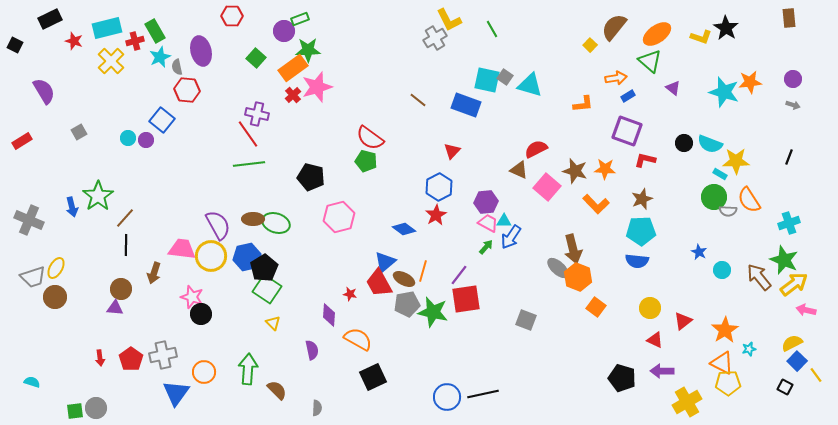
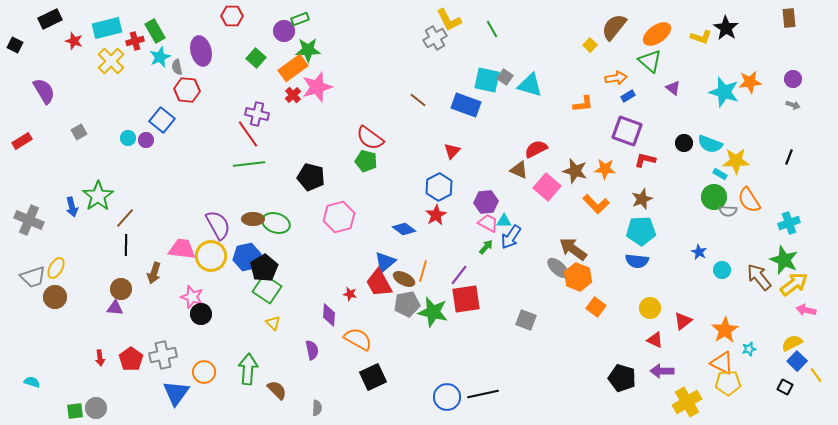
brown arrow at (573, 249): rotated 140 degrees clockwise
